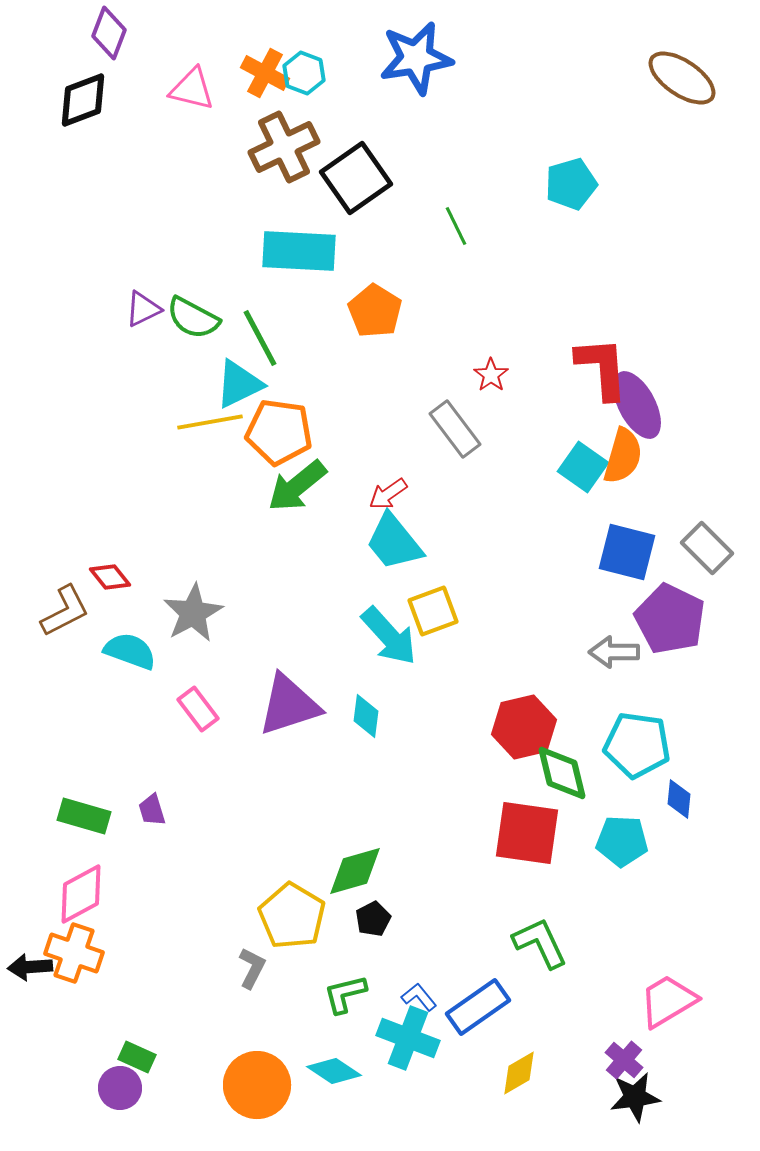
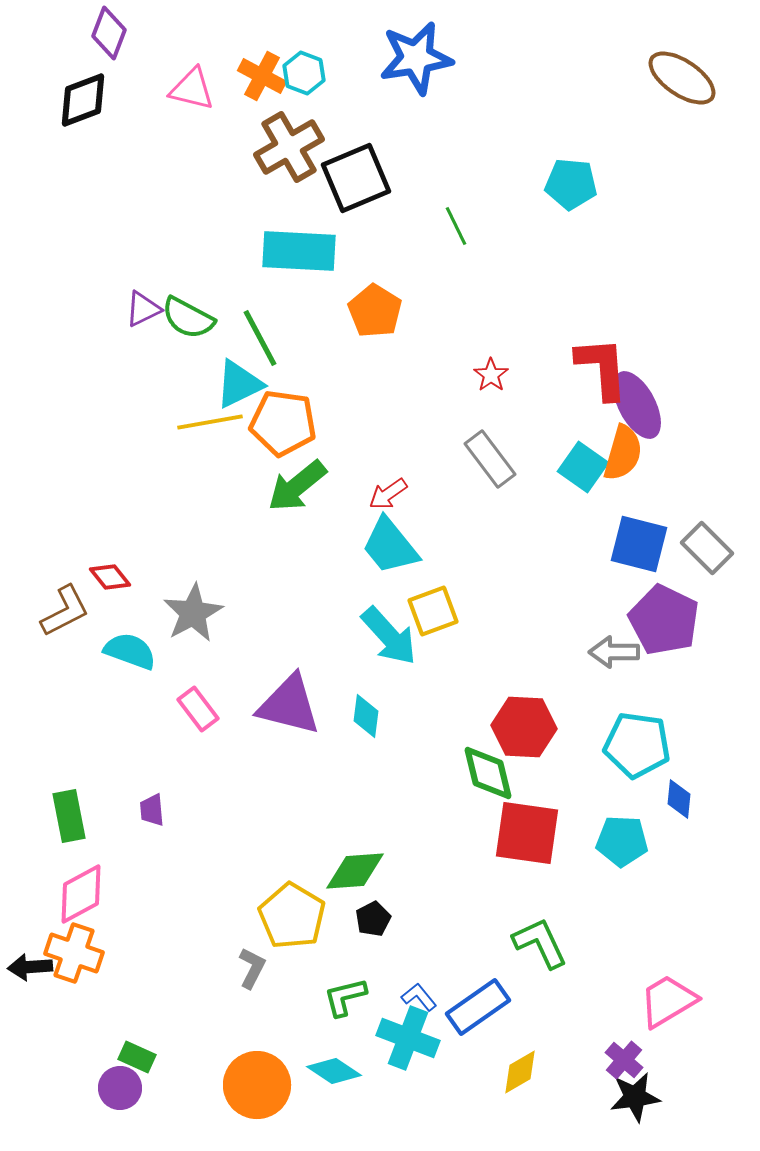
orange cross at (265, 73): moved 3 px left, 3 px down
brown cross at (284, 147): moved 5 px right; rotated 4 degrees counterclockwise
black square at (356, 178): rotated 12 degrees clockwise
cyan pentagon at (571, 184): rotated 21 degrees clockwise
green semicircle at (193, 318): moved 5 px left
gray rectangle at (455, 429): moved 35 px right, 30 px down
orange pentagon at (279, 432): moved 4 px right, 9 px up
orange semicircle at (623, 456): moved 3 px up
cyan trapezoid at (394, 542): moved 4 px left, 4 px down
blue square at (627, 552): moved 12 px right, 8 px up
purple pentagon at (670, 619): moved 6 px left, 1 px down
purple triangle at (289, 705): rotated 32 degrees clockwise
red hexagon at (524, 727): rotated 16 degrees clockwise
green diamond at (562, 773): moved 74 px left
purple trapezoid at (152, 810): rotated 12 degrees clockwise
green rectangle at (84, 816): moved 15 px left; rotated 63 degrees clockwise
green diamond at (355, 871): rotated 12 degrees clockwise
green L-shape at (345, 994): moved 3 px down
yellow diamond at (519, 1073): moved 1 px right, 1 px up
